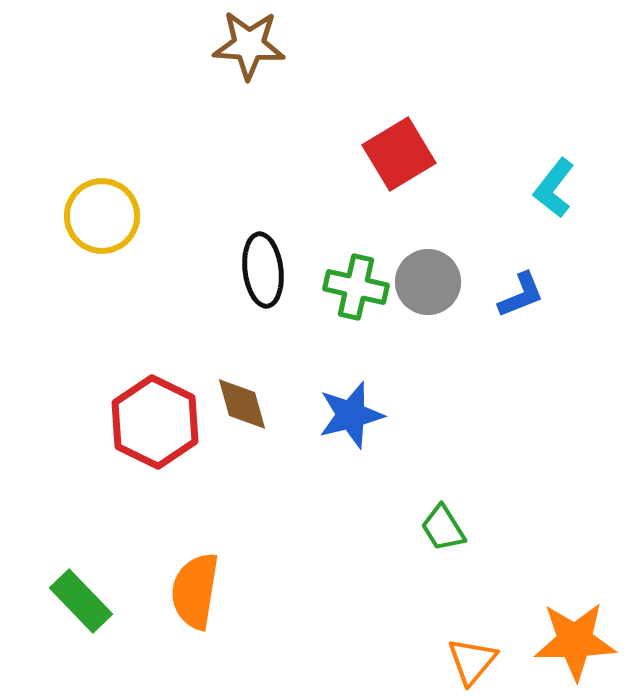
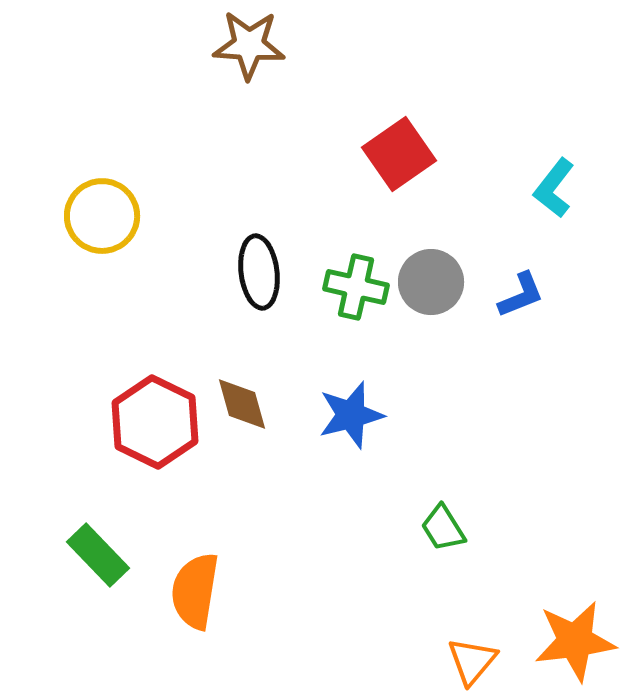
red square: rotated 4 degrees counterclockwise
black ellipse: moved 4 px left, 2 px down
gray circle: moved 3 px right
green rectangle: moved 17 px right, 46 px up
orange star: rotated 6 degrees counterclockwise
